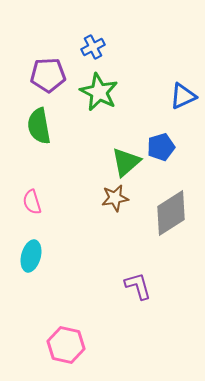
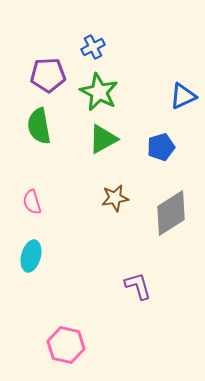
green triangle: moved 23 px left, 23 px up; rotated 12 degrees clockwise
